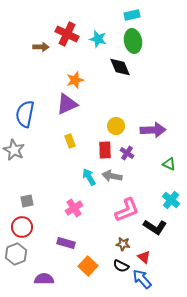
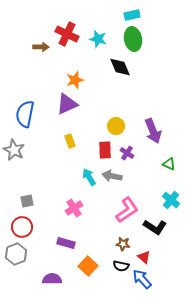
green ellipse: moved 2 px up
purple arrow: moved 1 px down; rotated 70 degrees clockwise
pink L-shape: rotated 12 degrees counterclockwise
black semicircle: rotated 14 degrees counterclockwise
purple semicircle: moved 8 px right
